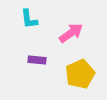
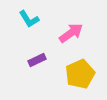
cyan L-shape: rotated 25 degrees counterclockwise
purple rectangle: rotated 30 degrees counterclockwise
